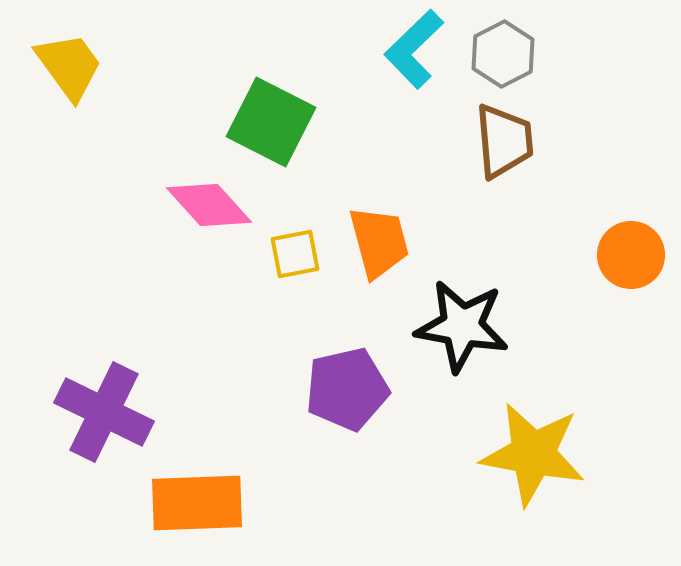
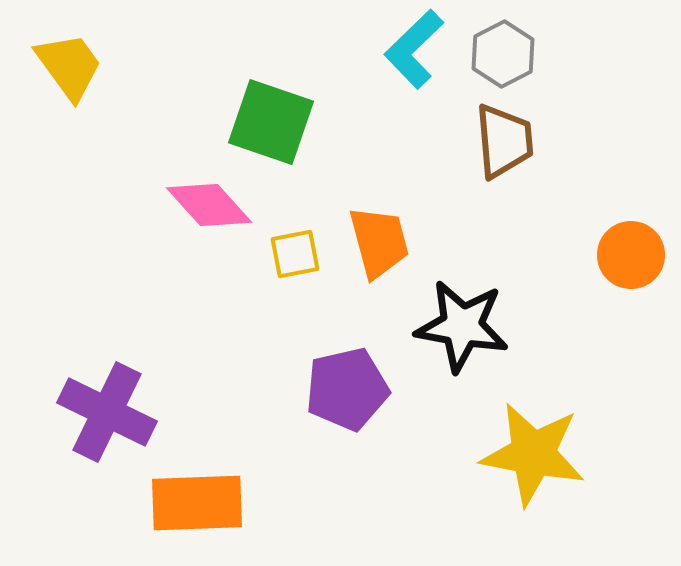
green square: rotated 8 degrees counterclockwise
purple cross: moved 3 px right
